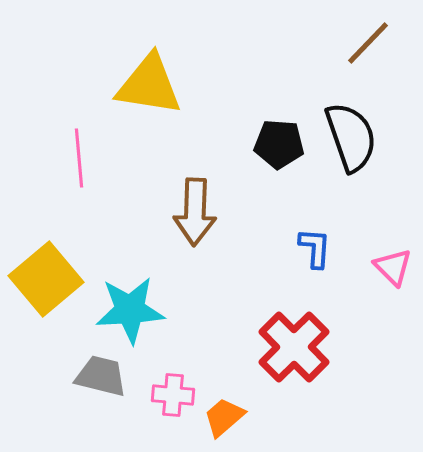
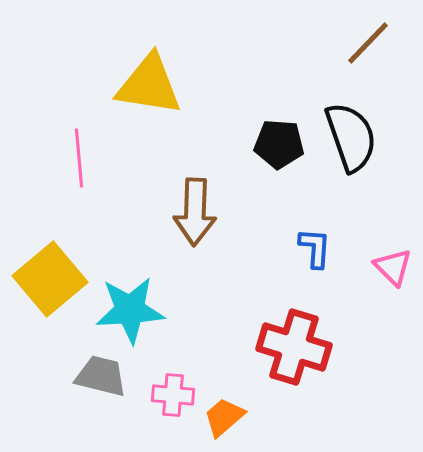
yellow square: moved 4 px right
red cross: rotated 28 degrees counterclockwise
